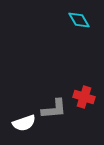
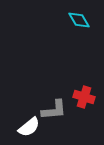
gray L-shape: moved 1 px down
white semicircle: moved 5 px right, 4 px down; rotated 20 degrees counterclockwise
